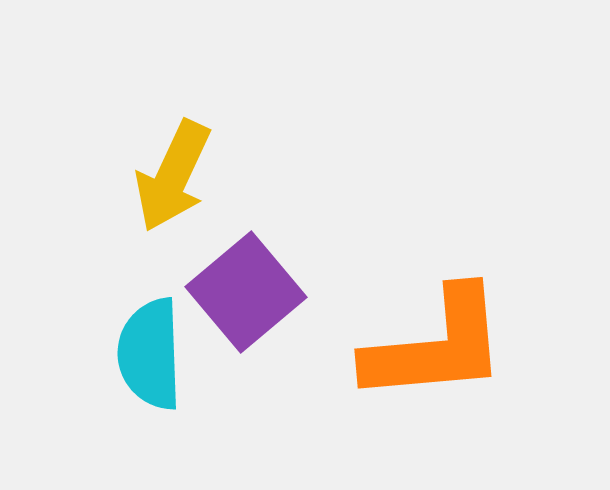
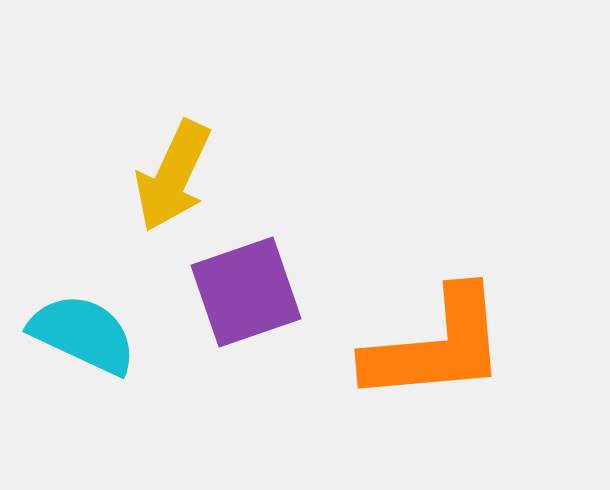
purple square: rotated 21 degrees clockwise
cyan semicircle: moved 67 px left, 20 px up; rotated 117 degrees clockwise
